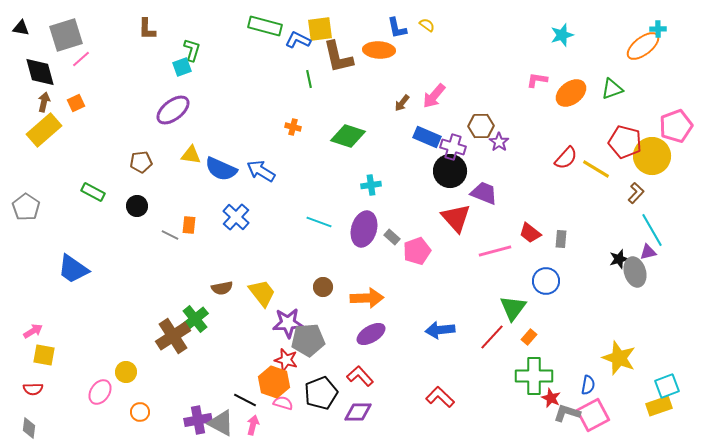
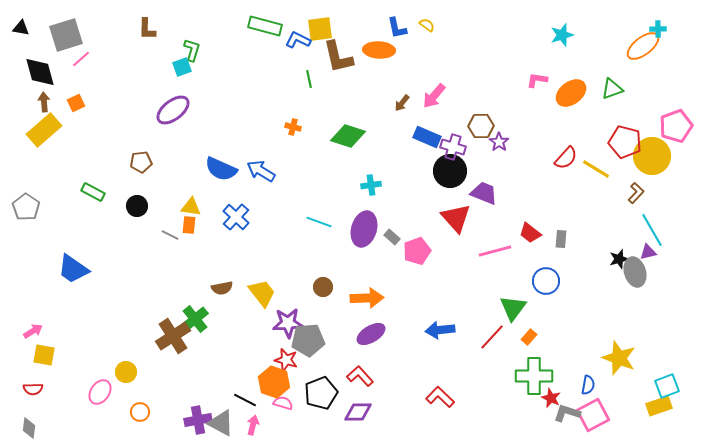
brown arrow at (44, 102): rotated 18 degrees counterclockwise
yellow triangle at (191, 155): moved 52 px down
